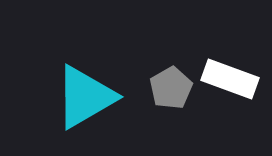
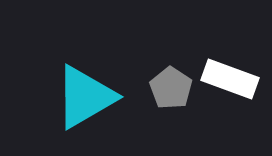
gray pentagon: rotated 9 degrees counterclockwise
